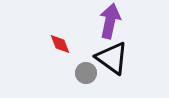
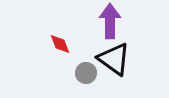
purple arrow: rotated 12 degrees counterclockwise
black triangle: moved 2 px right, 1 px down
